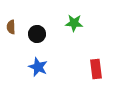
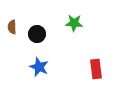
brown semicircle: moved 1 px right
blue star: moved 1 px right
